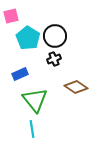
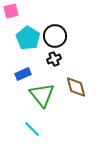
pink square: moved 5 px up
blue rectangle: moved 3 px right
brown diamond: rotated 40 degrees clockwise
green triangle: moved 7 px right, 5 px up
cyan line: rotated 36 degrees counterclockwise
